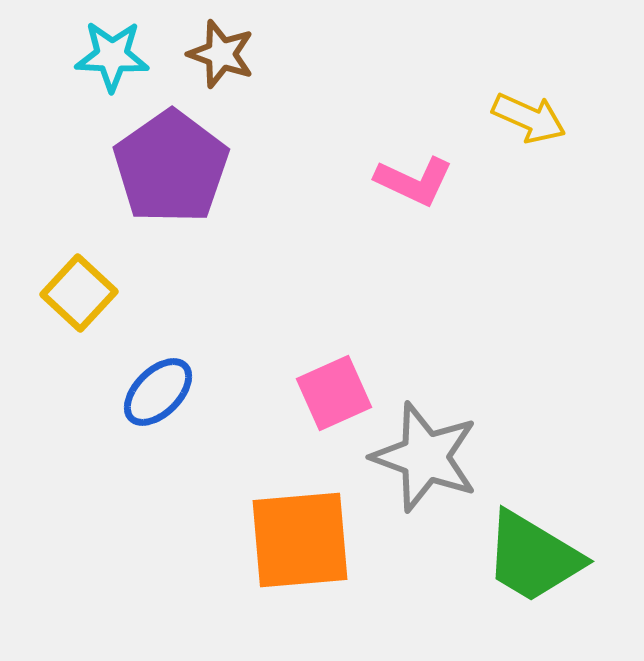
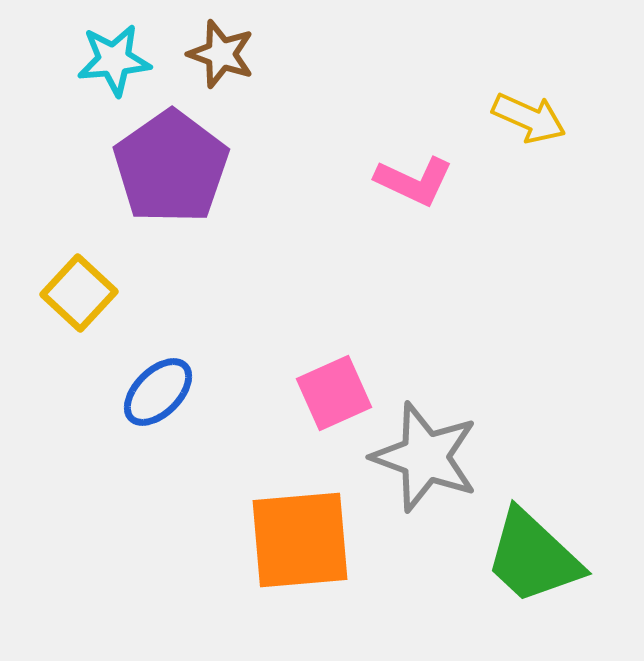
cyan star: moved 2 px right, 4 px down; rotated 8 degrees counterclockwise
green trapezoid: rotated 12 degrees clockwise
